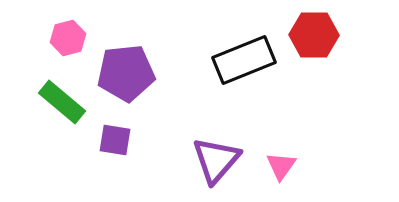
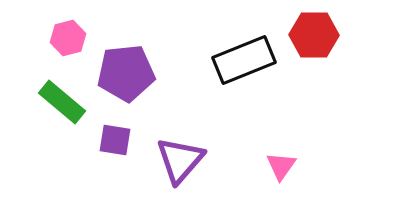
purple triangle: moved 36 px left
